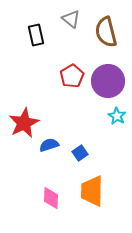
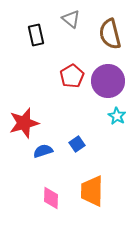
brown semicircle: moved 4 px right, 2 px down
red star: rotated 12 degrees clockwise
blue semicircle: moved 6 px left, 6 px down
blue square: moved 3 px left, 9 px up
